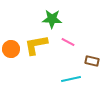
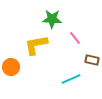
pink line: moved 7 px right, 4 px up; rotated 24 degrees clockwise
orange circle: moved 18 px down
brown rectangle: moved 1 px up
cyan line: rotated 12 degrees counterclockwise
